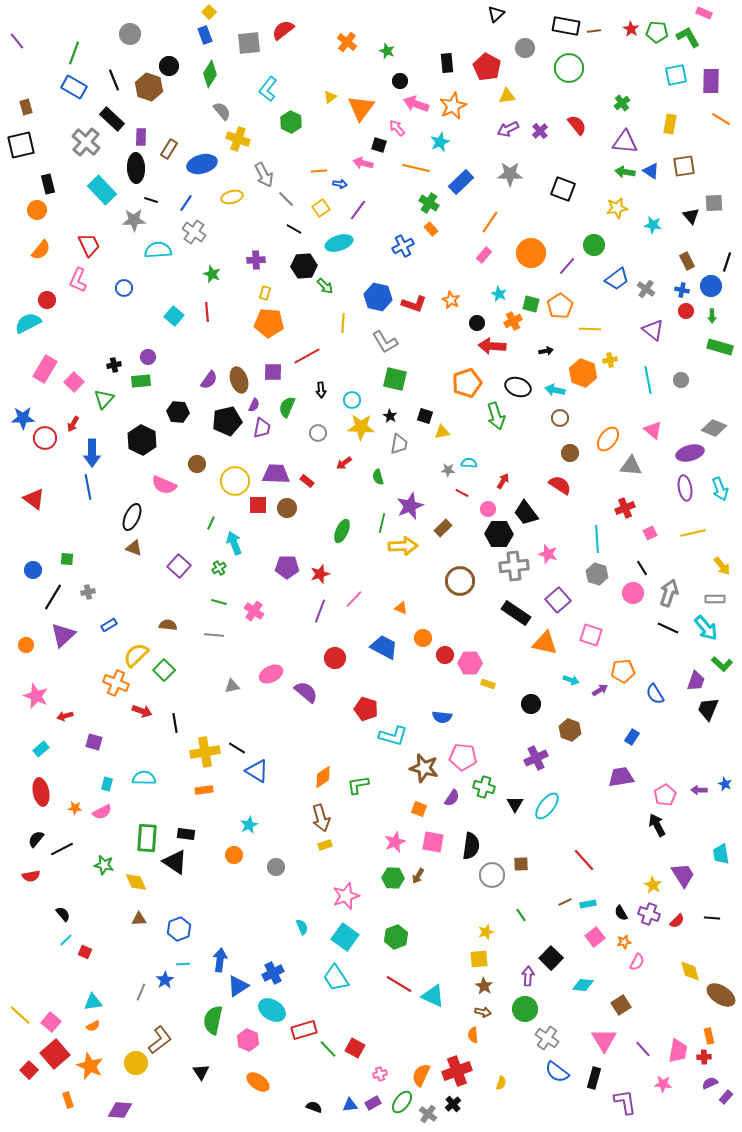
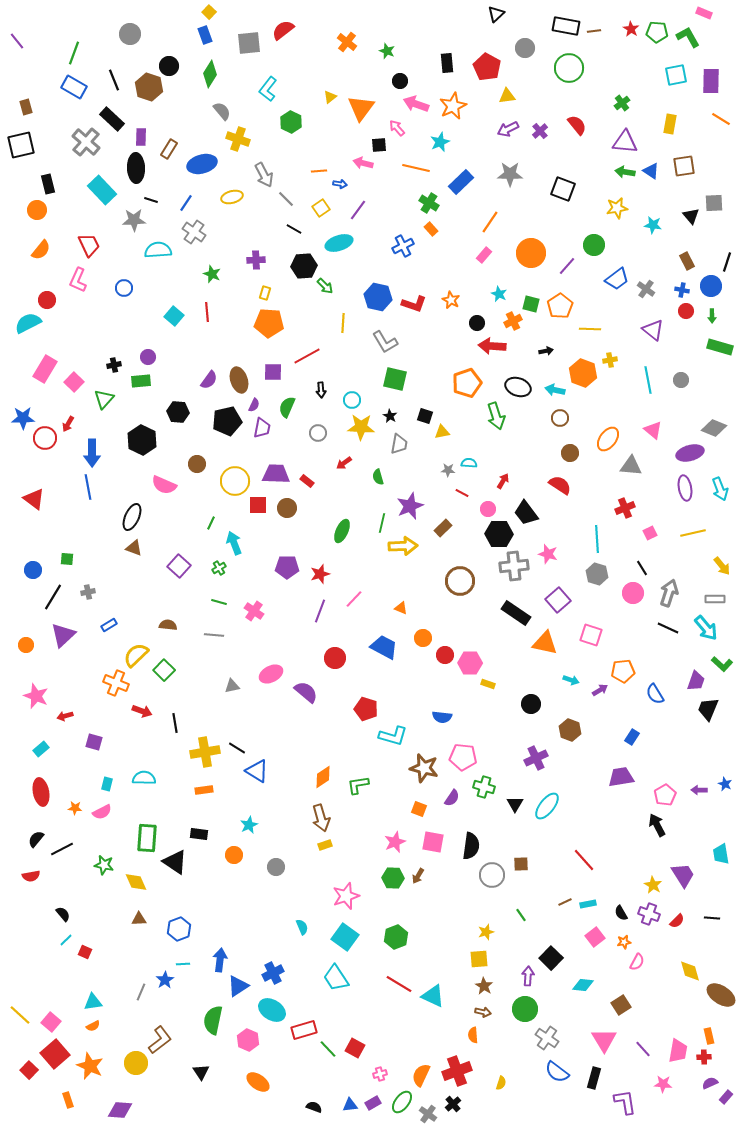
black square at (379, 145): rotated 21 degrees counterclockwise
red arrow at (73, 424): moved 5 px left
black rectangle at (186, 834): moved 13 px right
